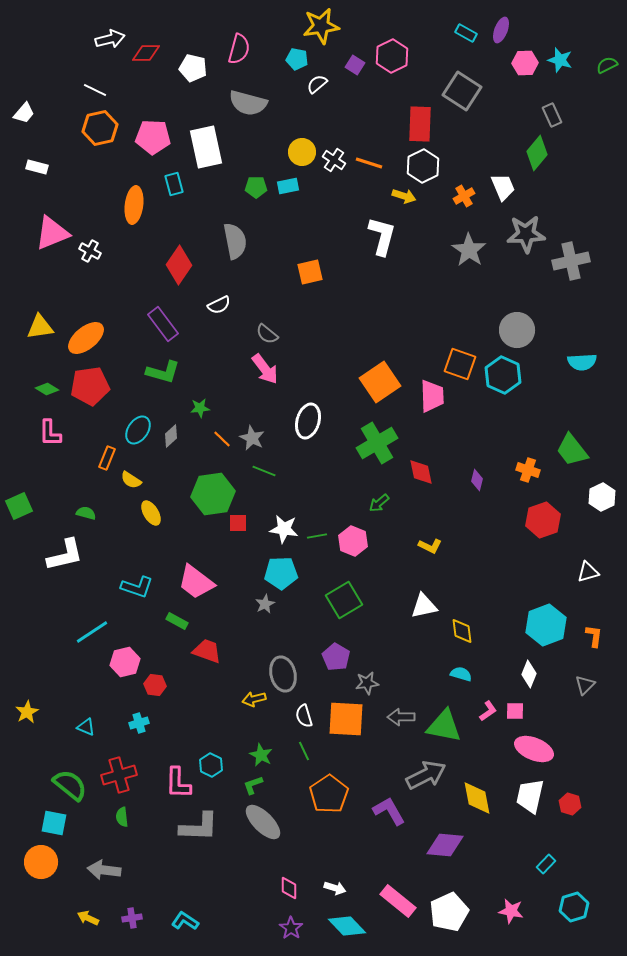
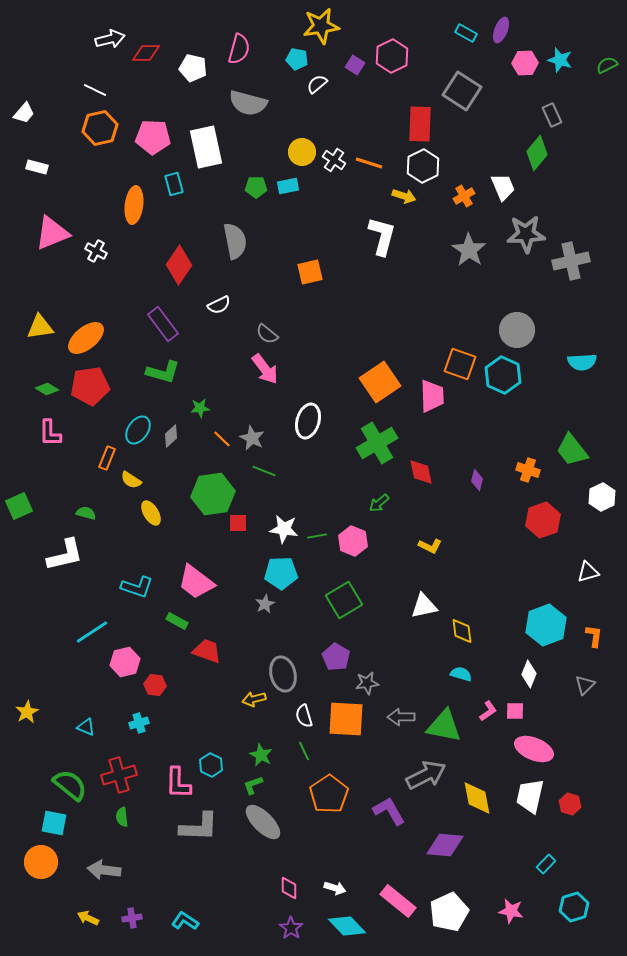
white cross at (90, 251): moved 6 px right
